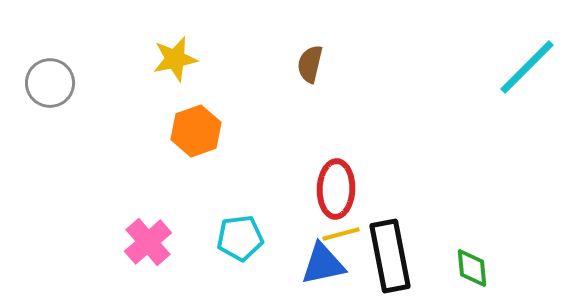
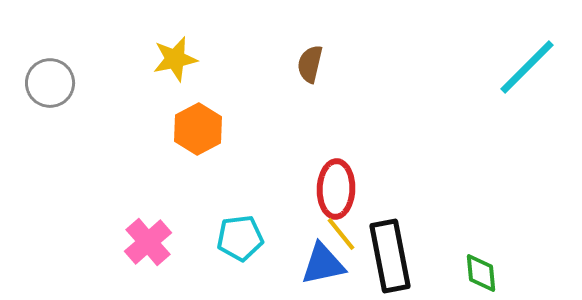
orange hexagon: moved 2 px right, 2 px up; rotated 9 degrees counterclockwise
yellow line: rotated 66 degrees clockwise
green diamond: moved 9 px right, 5 px down
